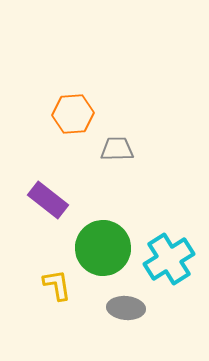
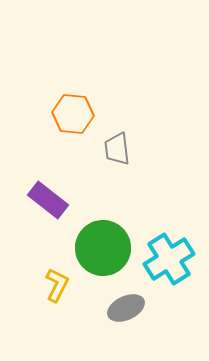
orange hexagon: rotated 9 degrees clockwise
gray trapezoid: rotated 96 degrees counterclockwise
yellow L-shape: rotated 36 degrees clockwise
gray ellipse: rotated 30 degrees counterclockwise
